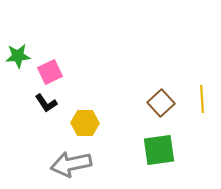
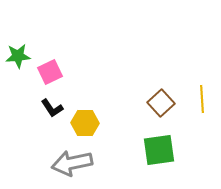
black L-shape: moved 6 px right, 5 px down
gray arrow: moved 1 px right, 1 px up
